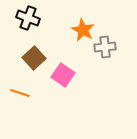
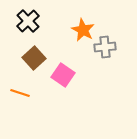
black cross: moved 3 px down; rotated 25 degrees clockwise
